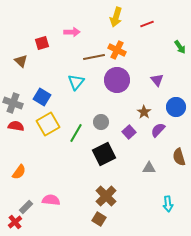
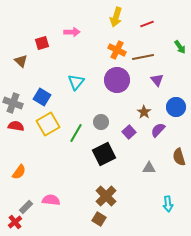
brown line: moved 49 px right
